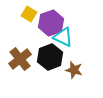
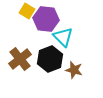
yellow square: moved 2 px left, 3 px up
purple hexagon: moved 5 px left, 4 px up; rotated 25 degrees clockwise
cyan triangle: rotated 20 degrees clockwise
black hexagon: moved 2 px down
